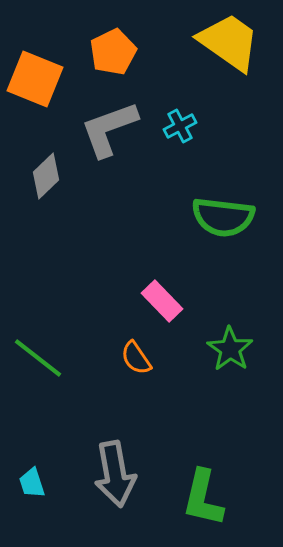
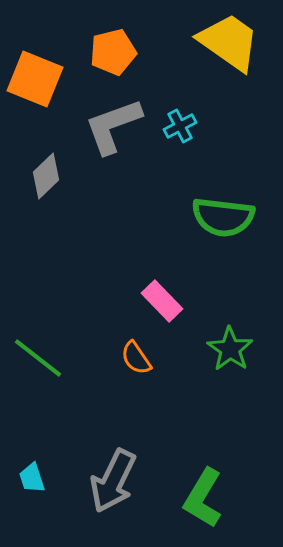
orange pentagon: rotated 12 degrees clockwise
gray L-shape: moved 4 px right, 3 px up
gray arrow: moved 2 px left, 7 px down; rotated 36 degrees clockwise
cyan trapezoid: moved 5 px up
green L-shape: rotated 18 degrees clockwise
